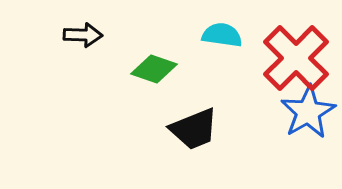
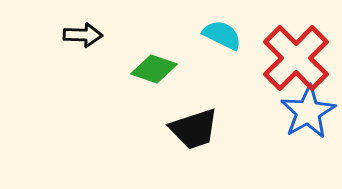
cyan semicircle: rotated 18 degrees clockwise
black trapezoid: rotated 4 degrees clockwise
